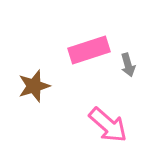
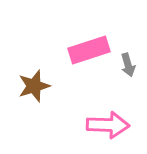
pink arrow: rotated 39 degrees counterclockwise
